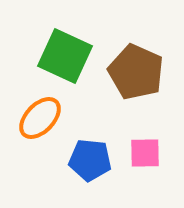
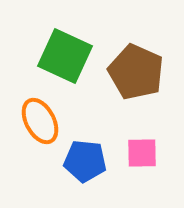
orange ellipse: moved 3 px down; rotated 72 degrees counterclockwise
pink square: moved 3 px left
blue pentagon: moved 5 px left, 1 px down
